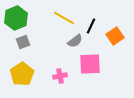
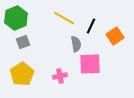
gray semicircle: moved 1 px right, 3 px down; rotated 63 degrees counterclockwise
